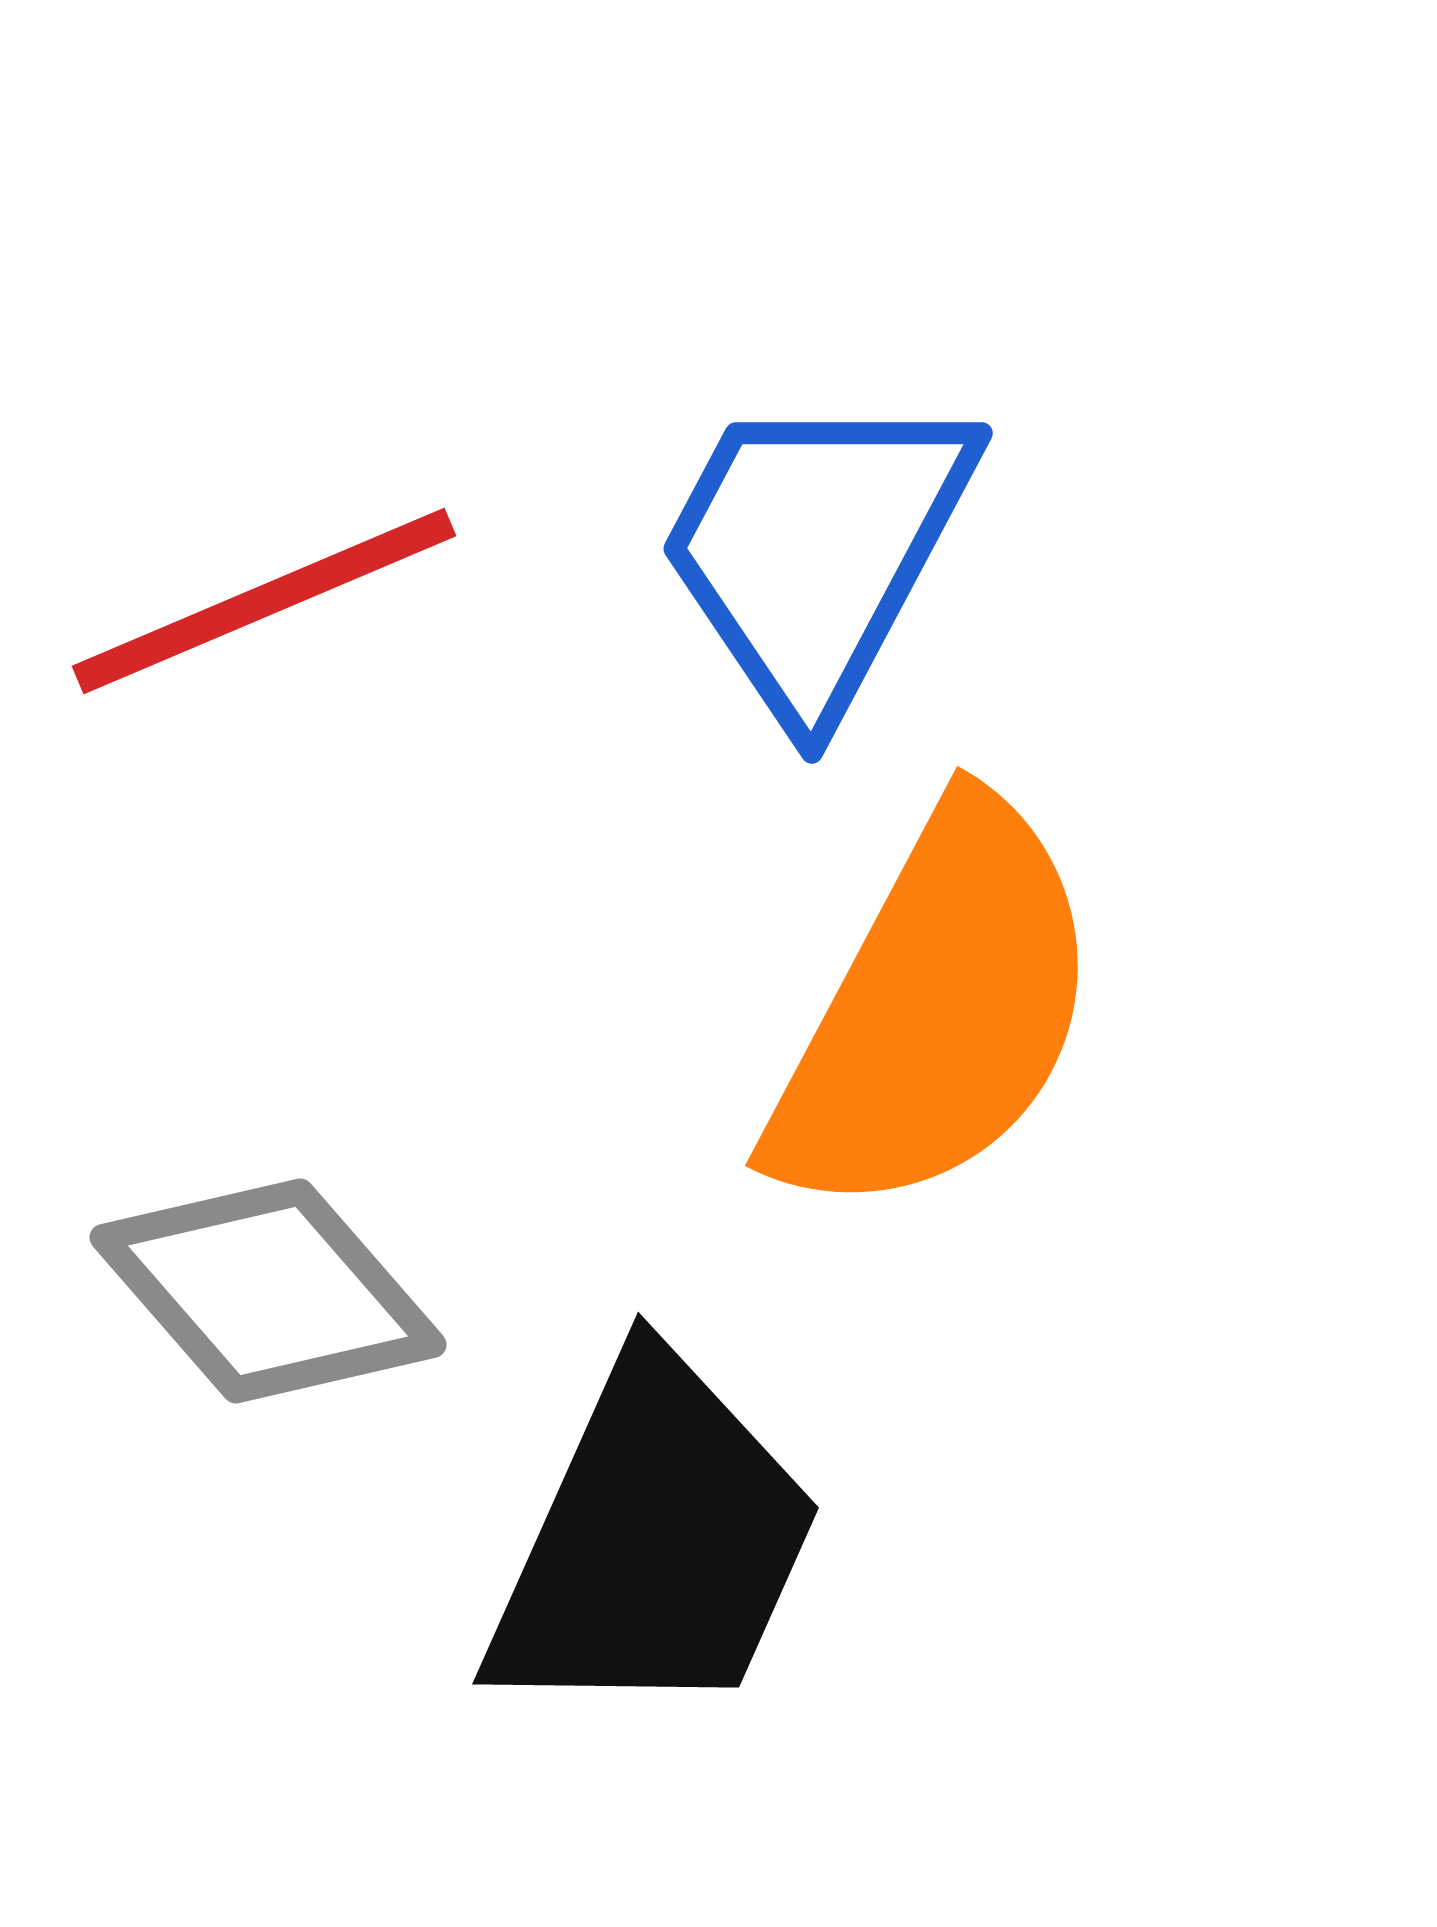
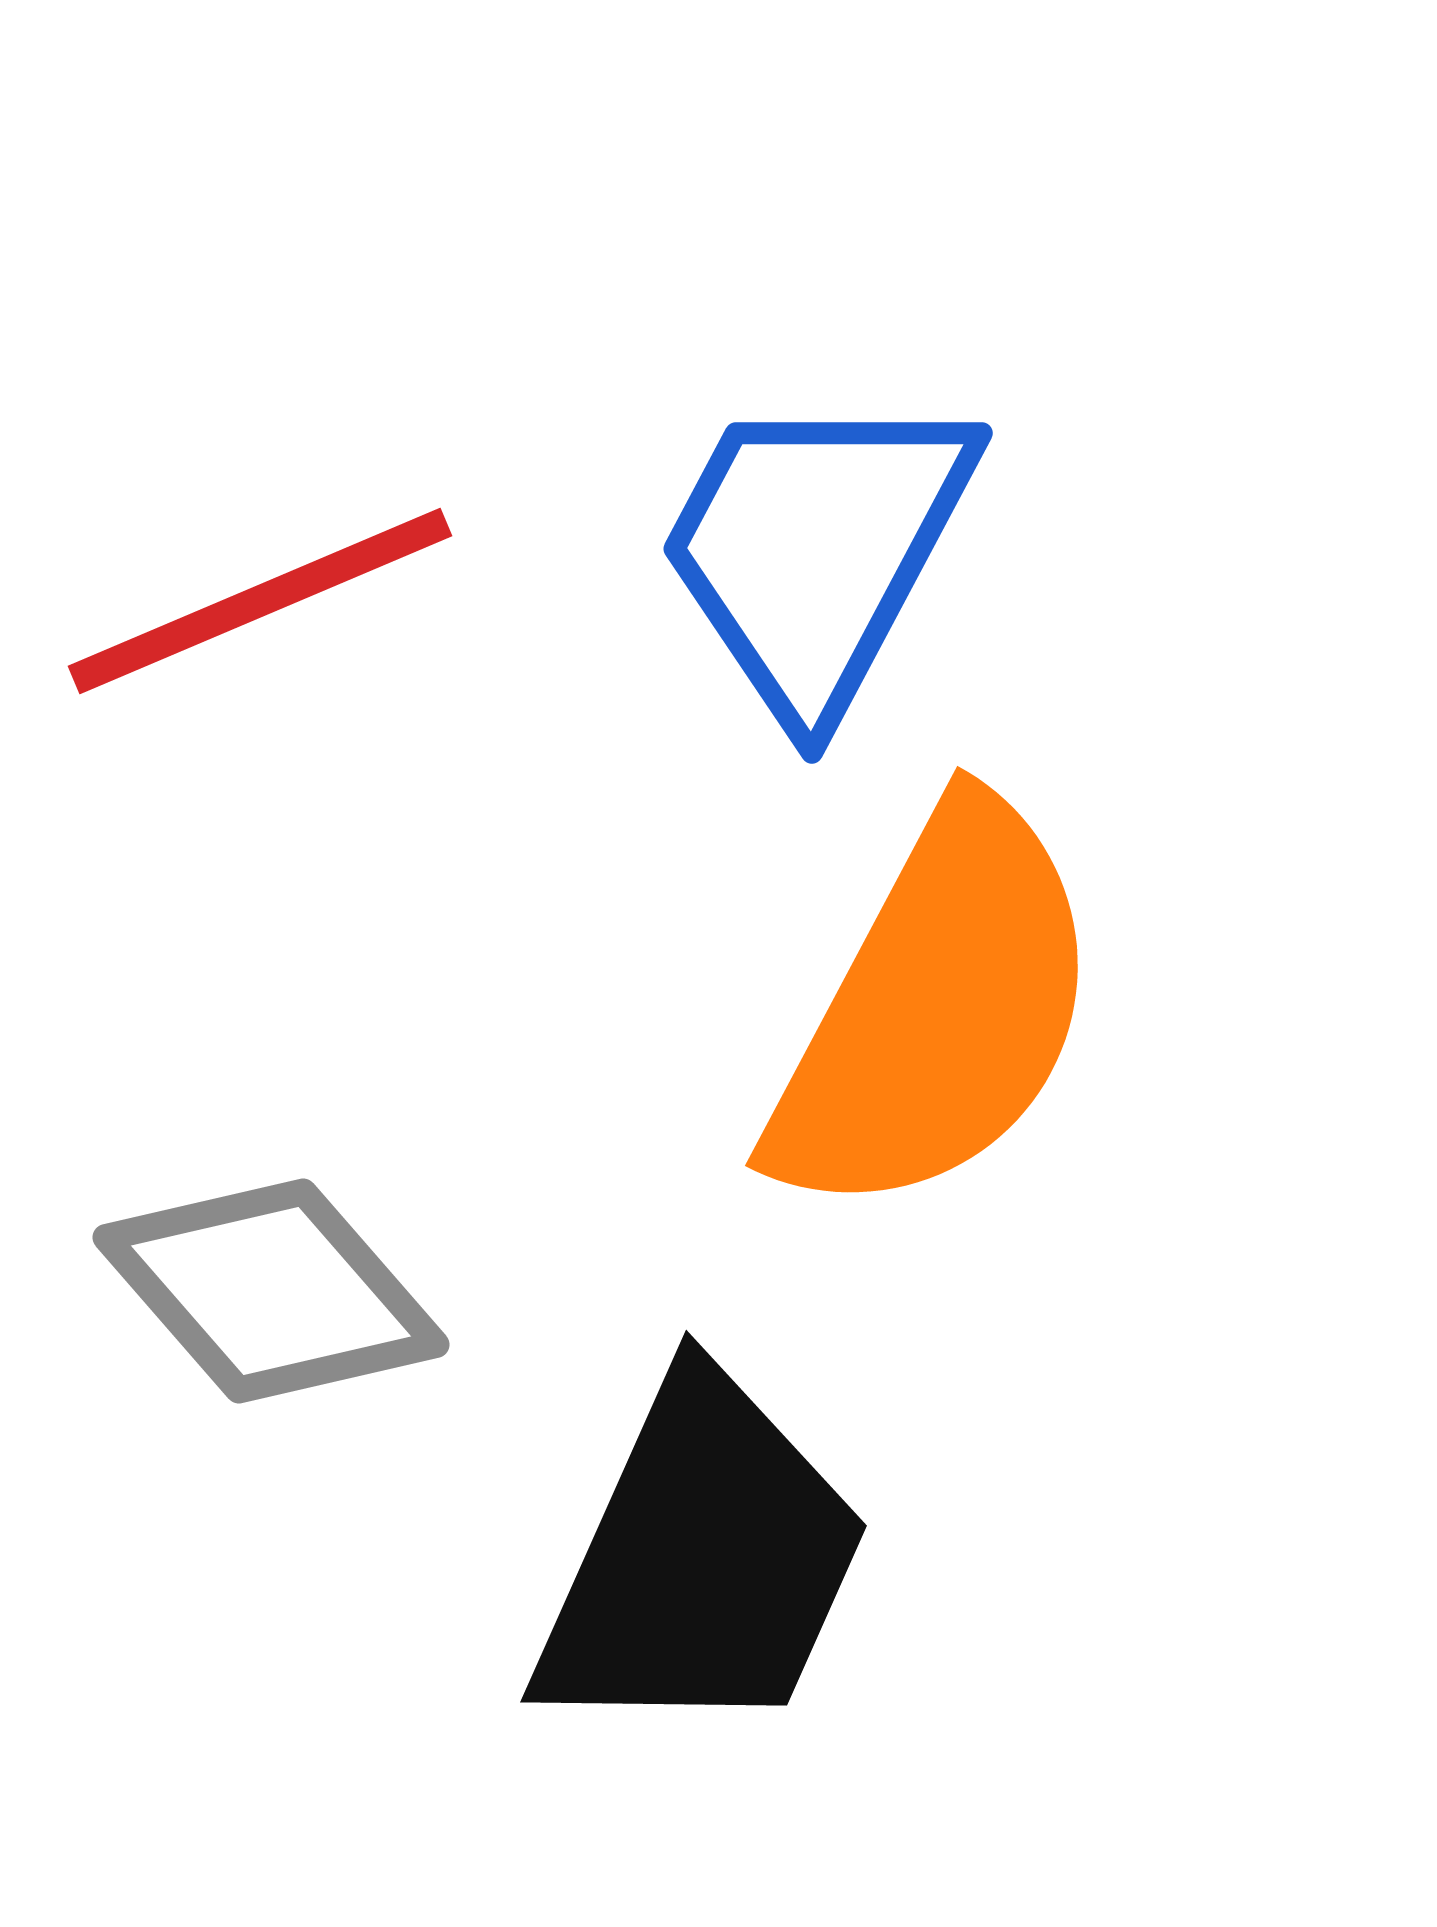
red line: moved 4 px left
gray diamond: moved 3 px right
black trapezoid: moved 48 px right, 18 px down
